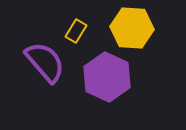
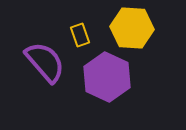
yellow rectangle: moved 4 px right, 4 px down; rotated 50 degrees counterclockwise
